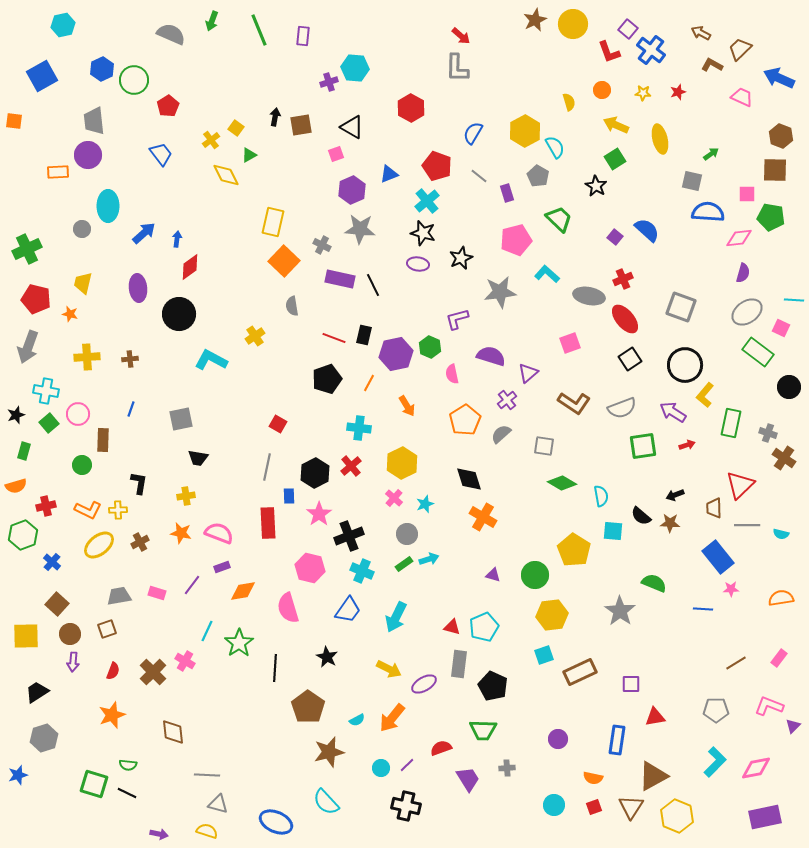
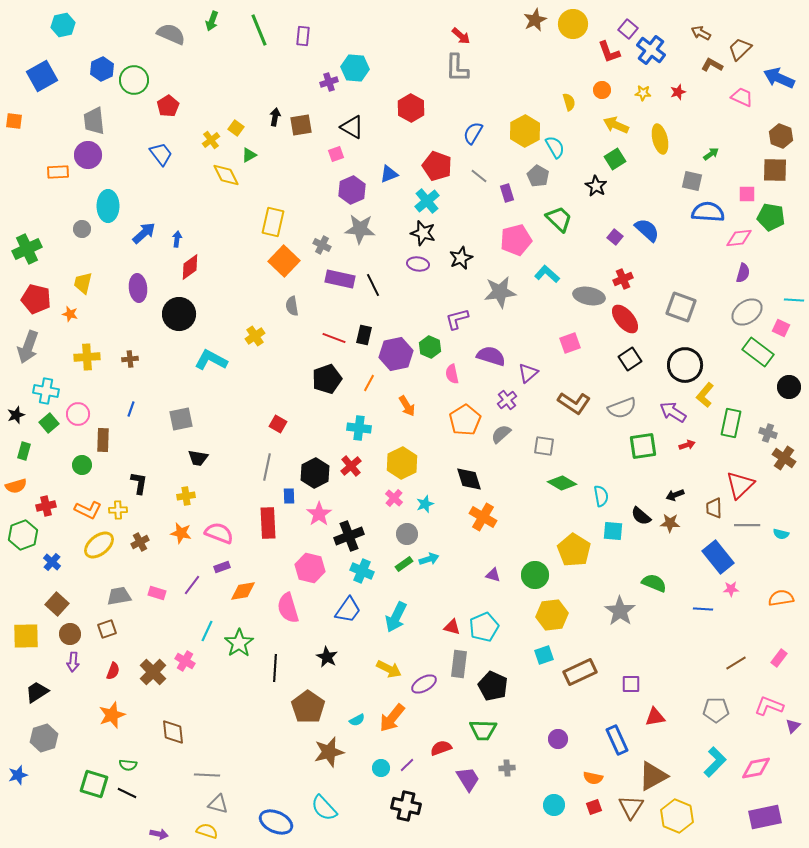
blue rectangle at (617, 740): rotated 32 degrees counterclockwise
cyan semicircle at (326, 802): moved 2 px left, 6 px down
